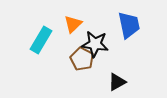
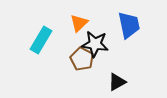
orange triangle: moved 6 px right, 1 px up
